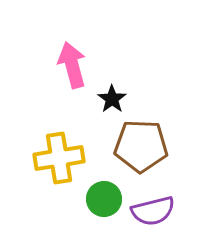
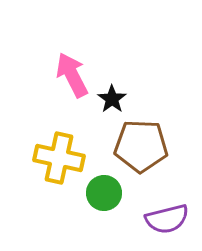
pink arrow: moved 10 px down; rotated 12 degrees counterclockwise
yellow cross: rotated 21 degrees clockwise
green circle: moved 6 px up
purple semicircle: moved 14 px right, 8 px down
